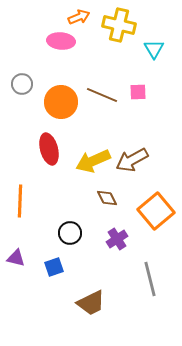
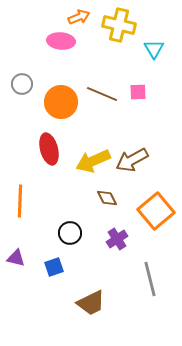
brown line: moved 1 px up
